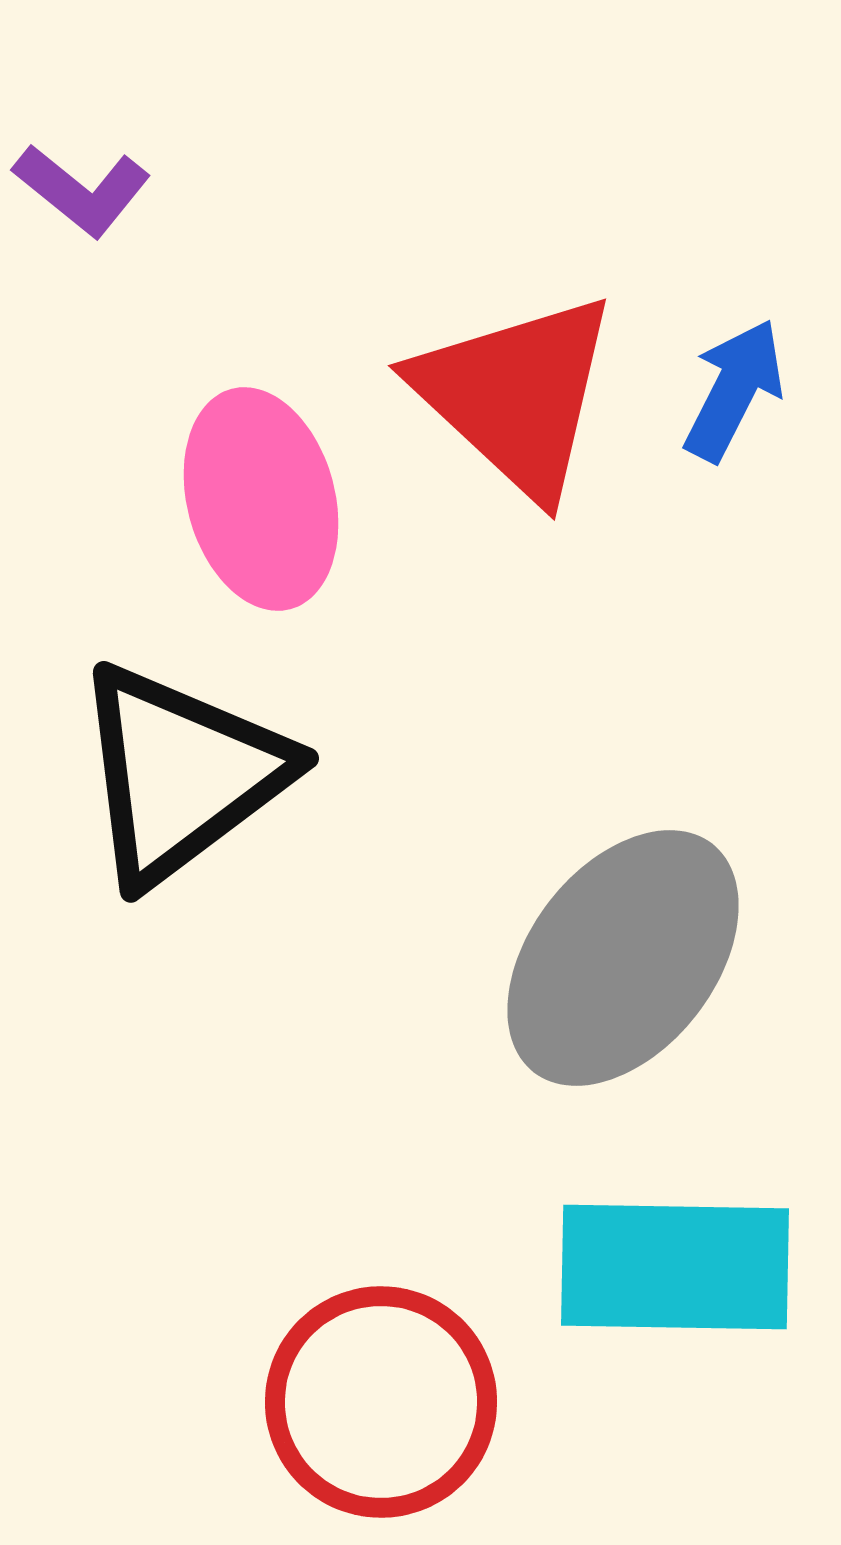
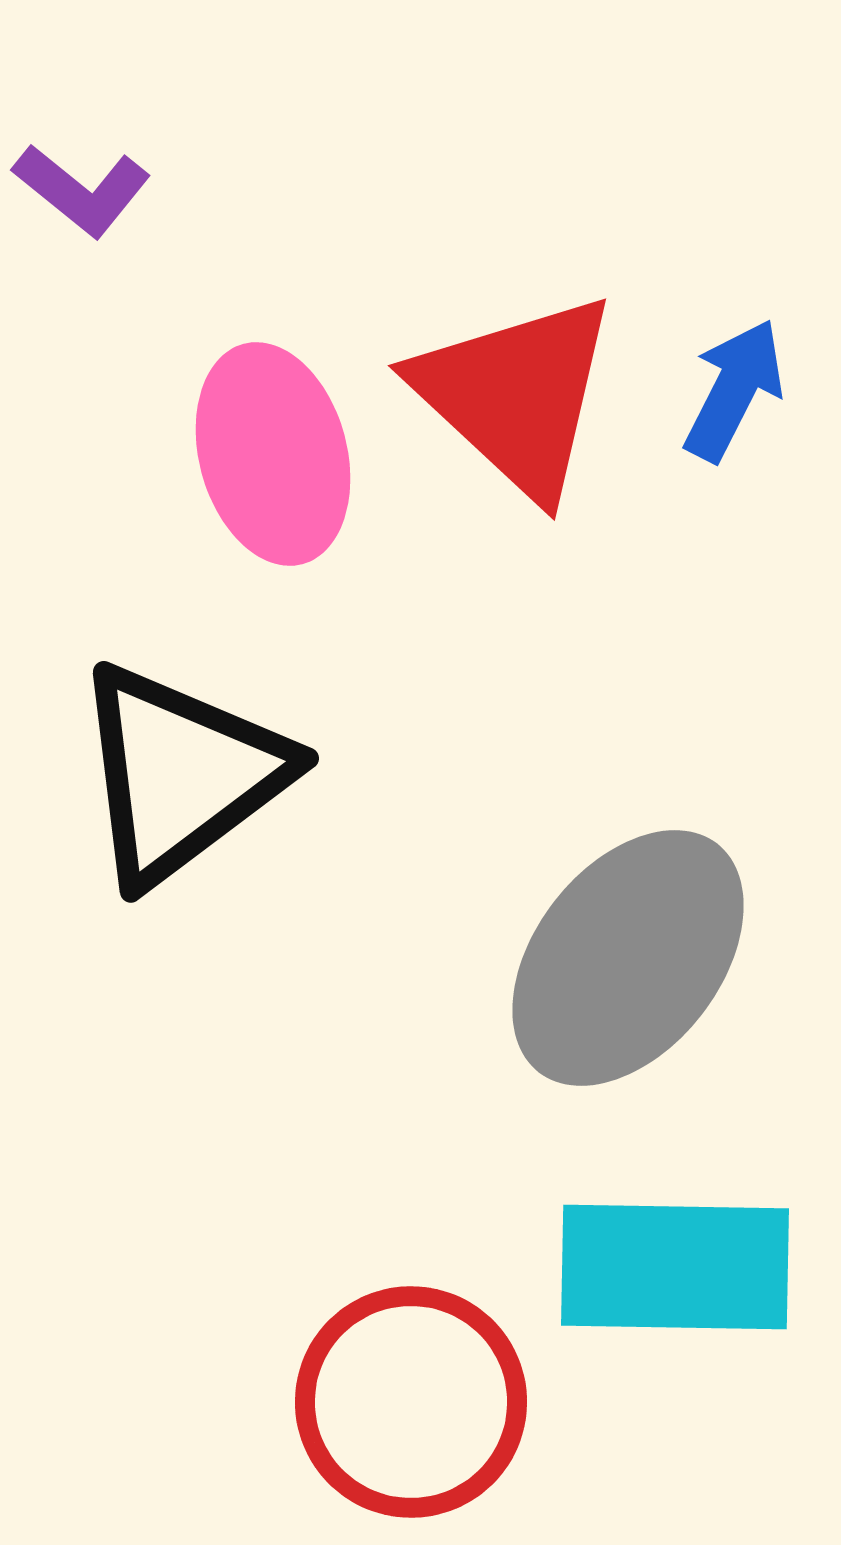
pink ellipse: moved 12 px right, 45 px up
gray ellipse: moved 5 px right
red circle: moved 30 px right
